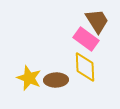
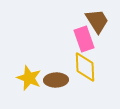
pink rectangle: moved 2 px left; rotated 35 degrees clockwise
